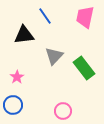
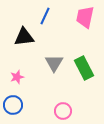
blue line: rotated 60 degrees clockwise
black triangle: moved 2 px down
gray triangle: moved 7 px down; rotated 12 degrees counterclockwise
green rectangle: rotated 10 degrees clockwise
pink star: rotated 16 degrees clockwise
